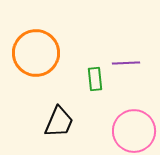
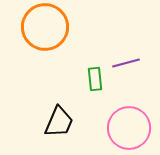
orange circle: moved 9 px right, 26 px up
purple line: rotated 12 degrees counterclockwise
pink circle: moved 5 px left, 3 px up
